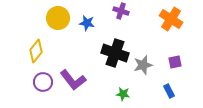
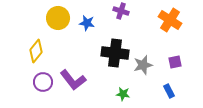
orange cross: moved 1 px left, 1 px down
black cross: rotated 12 degrees counterclockwise
